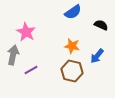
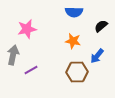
blue semicircle: moved 1 px right; rotated 36 degrees clockwise
black semicircle: moved 1 px down; rotated 64 degrees counterclockwise
pink star: moved 1 px right, 3 px up; rotated 30 degrees clockwise
orange star: moved 1 px right, 5 px up
brown hexagon: moved 5 px right, 1 px down; rotated 15 degrees counterclockwise
